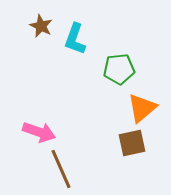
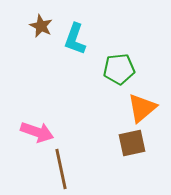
pink arrow: moved 2 px left
brown line: rotated 12 degrees clockwise
